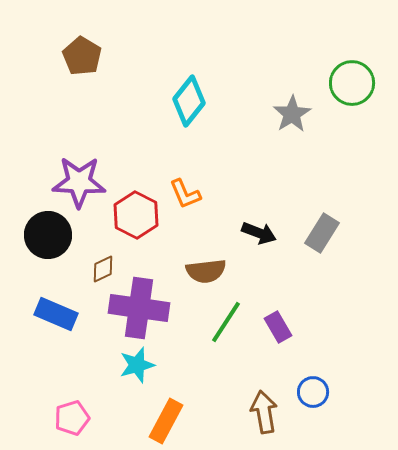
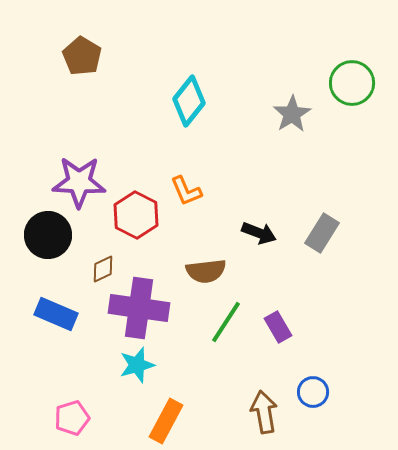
orange L-shape: moved 1 px right, 3 px up
